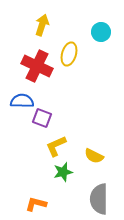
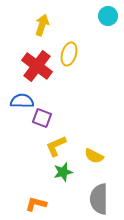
cyan circle: moved 7 px right, 16 px up
red cross: rotated 12 degrees clockwise
